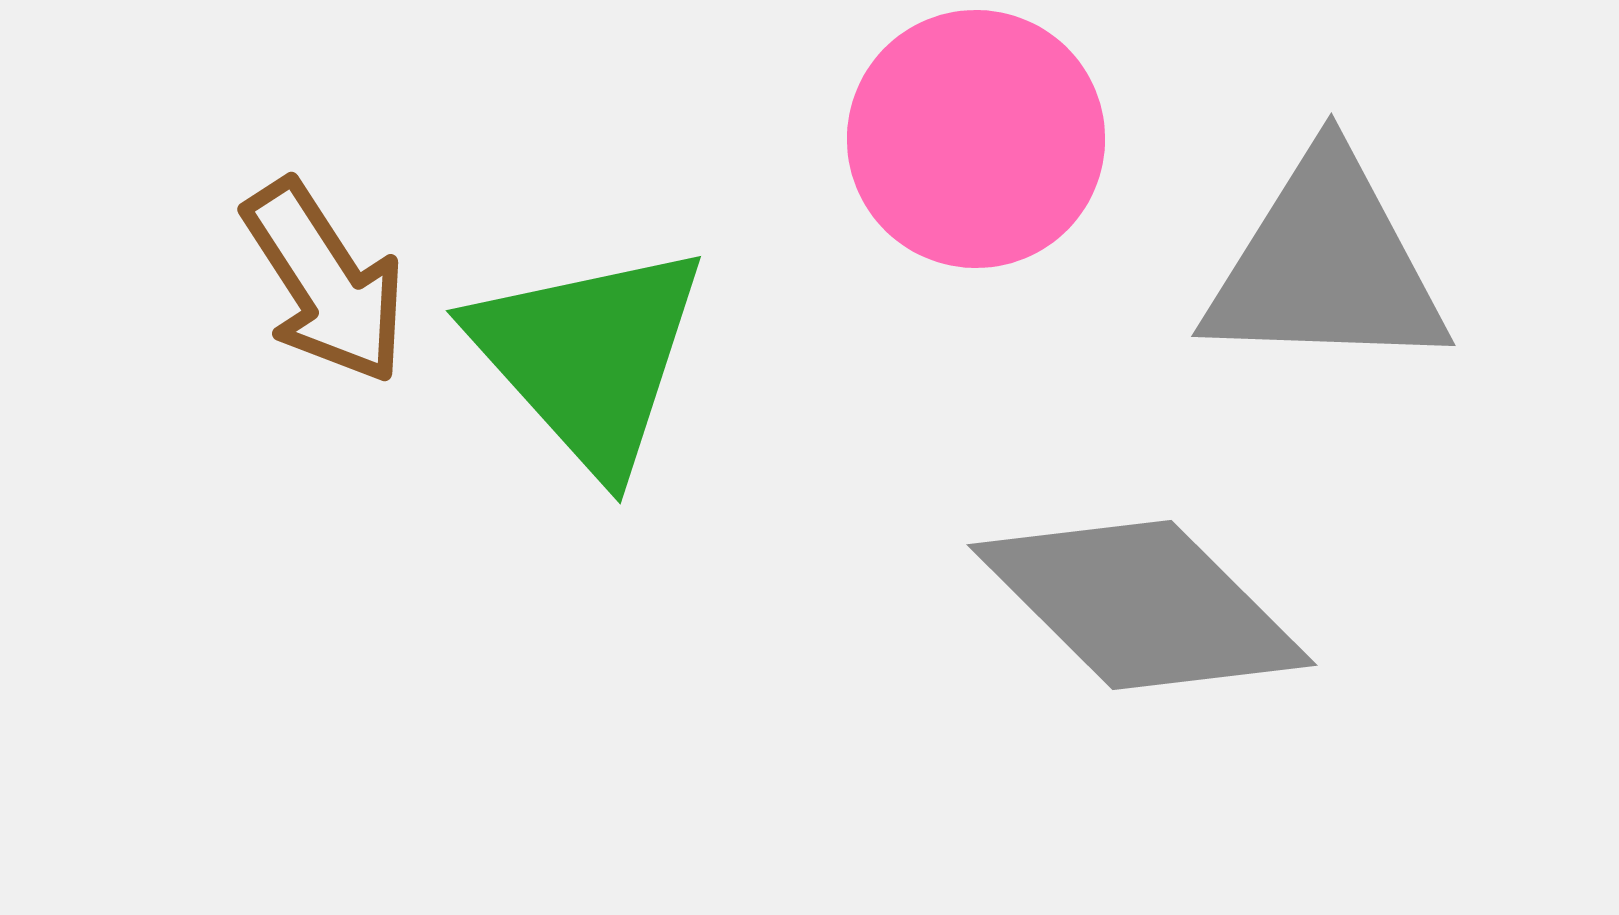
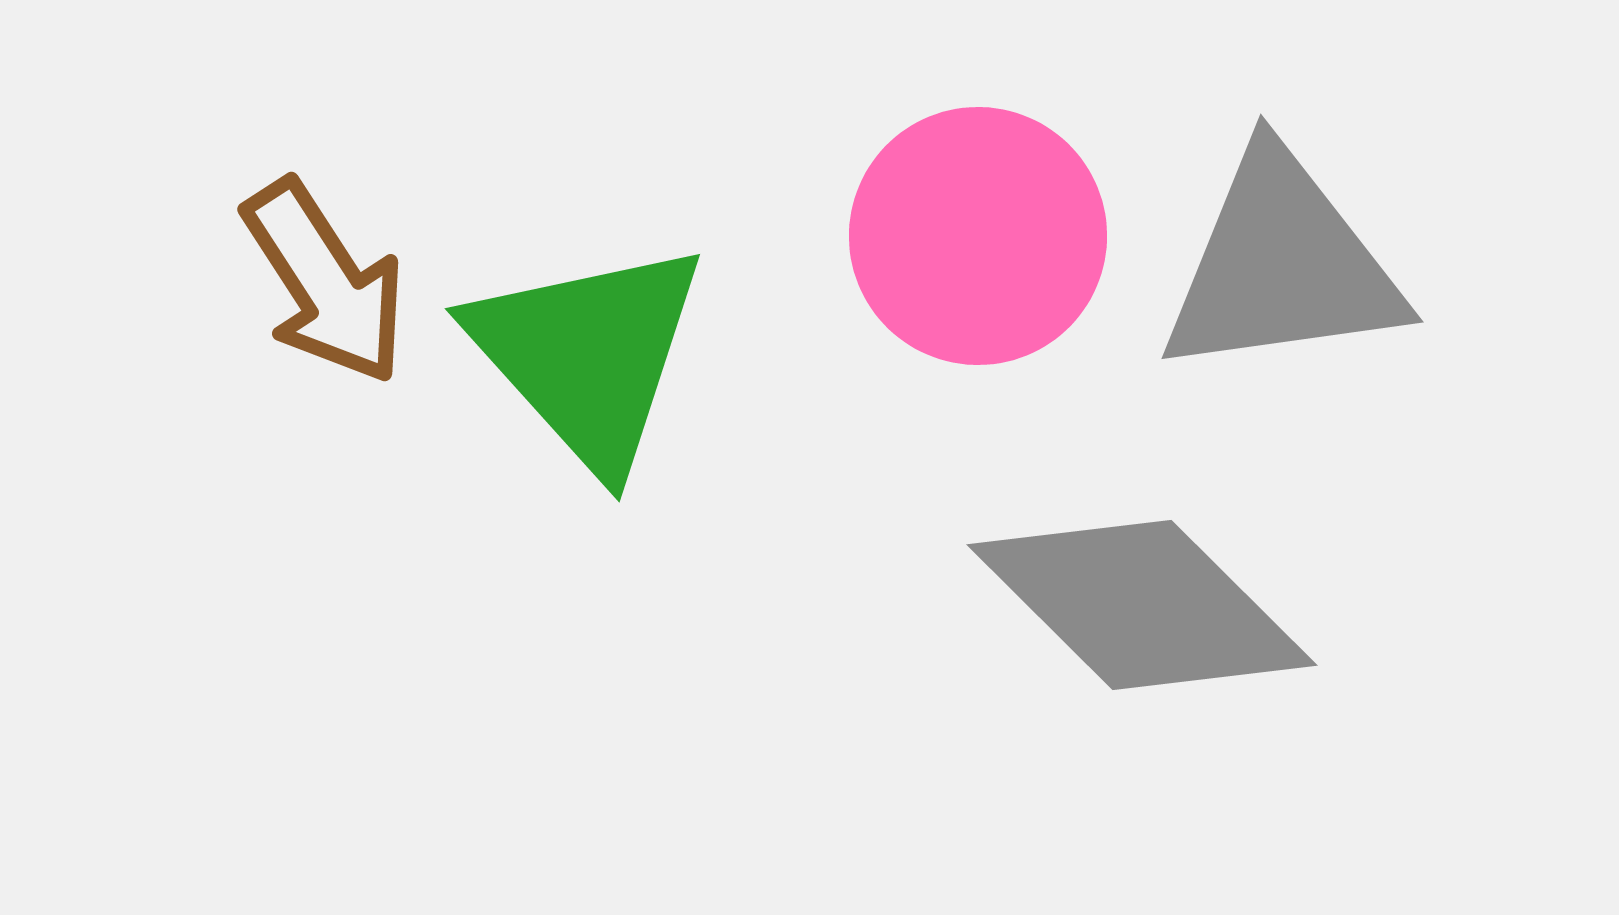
pink circle: moved 2 px right, 97 px down
gray triangle: moved 44 px left; rotated 10 degrees counterclockwise
green triangle: moved 1 px left, 2 px up
